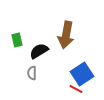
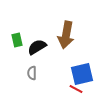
black semicircle: moved 2 px left, 4 px up
blue square: rotated 20 degrees clockwise
